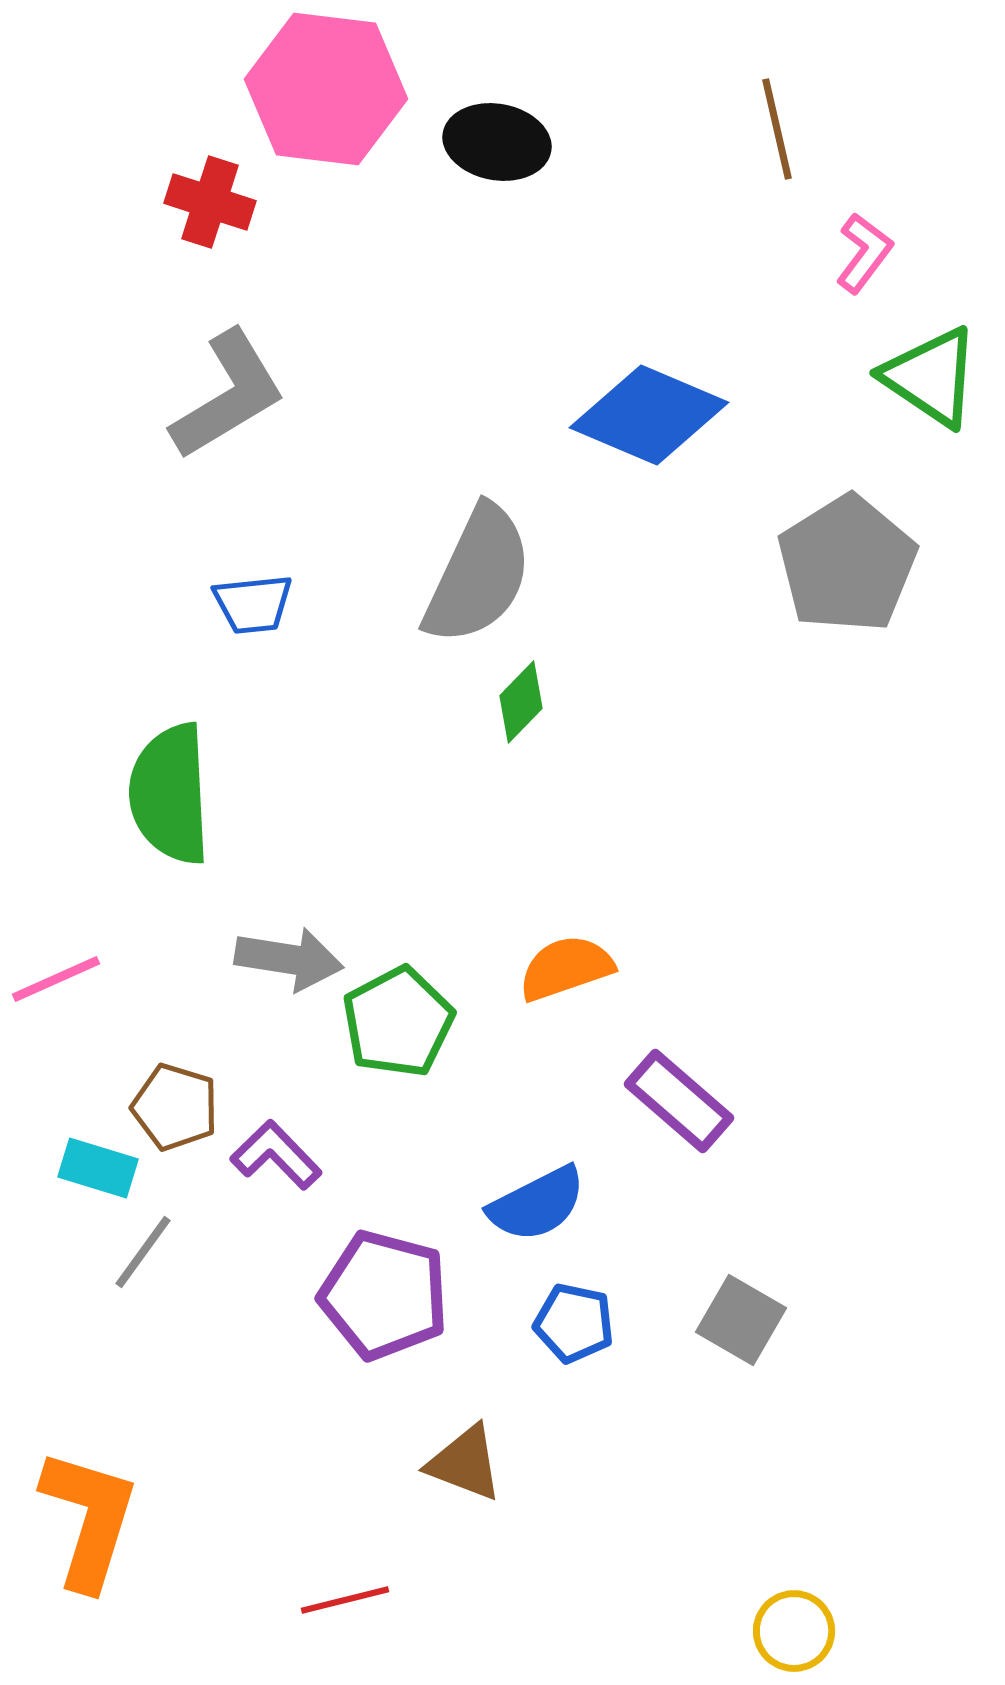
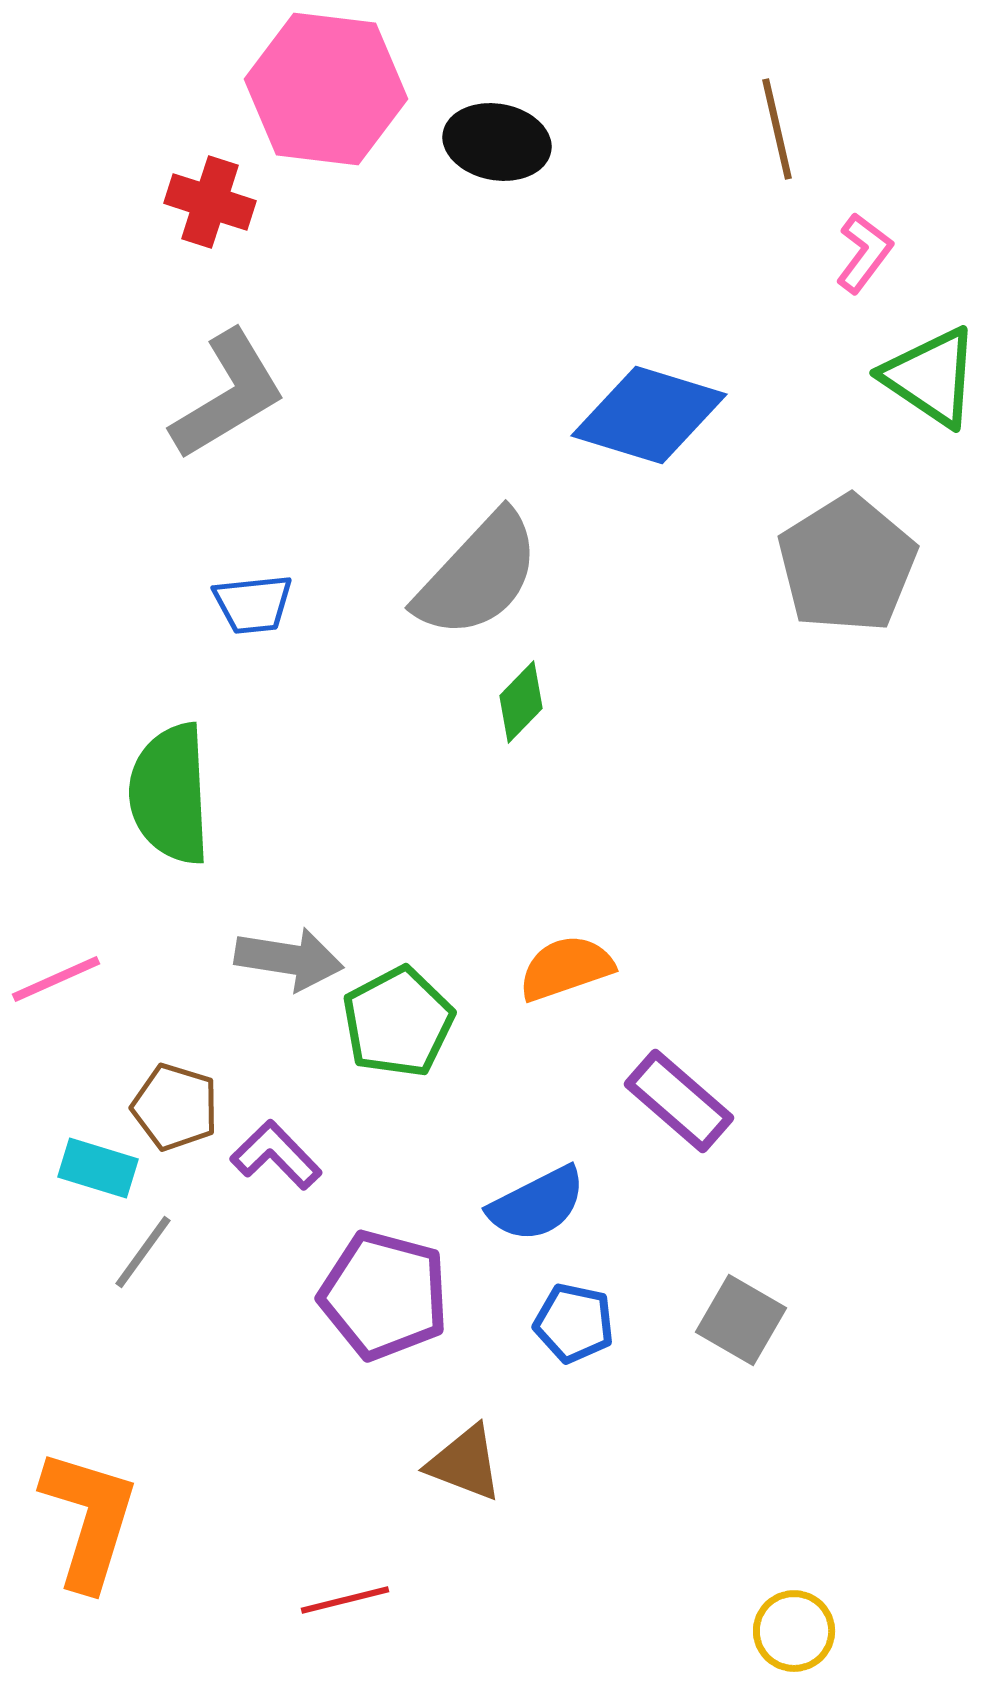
blue diamond: rotated 6 degrees counterclockwise
gray semicircle: rotated 18 degrees clockwise
